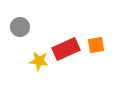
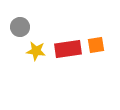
red rectangle: moved 2 px right; rotated 16 degrees clockwise
yellow star: moved 3 px left, 10 px up
